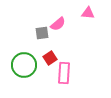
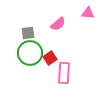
gray square: moved 14 px left
green circle: moved 6 px right, 12 px up
